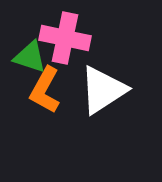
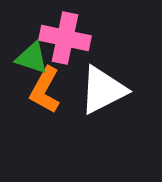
green triangle: moved 2 px right, 1 px down
white triangle: rotated 6 degrees clockwise
